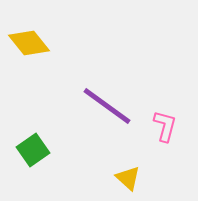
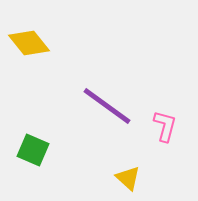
green square: rotated 32 degrees counterclockwise
